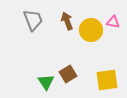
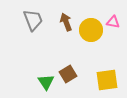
brown arrow: moved 1 px left, 1 px down
